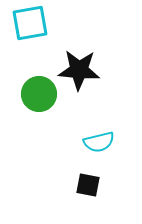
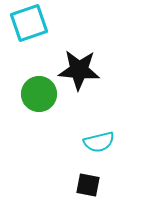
cyan square: moved 1 px left; rotated 9 degrees counterclockwise
